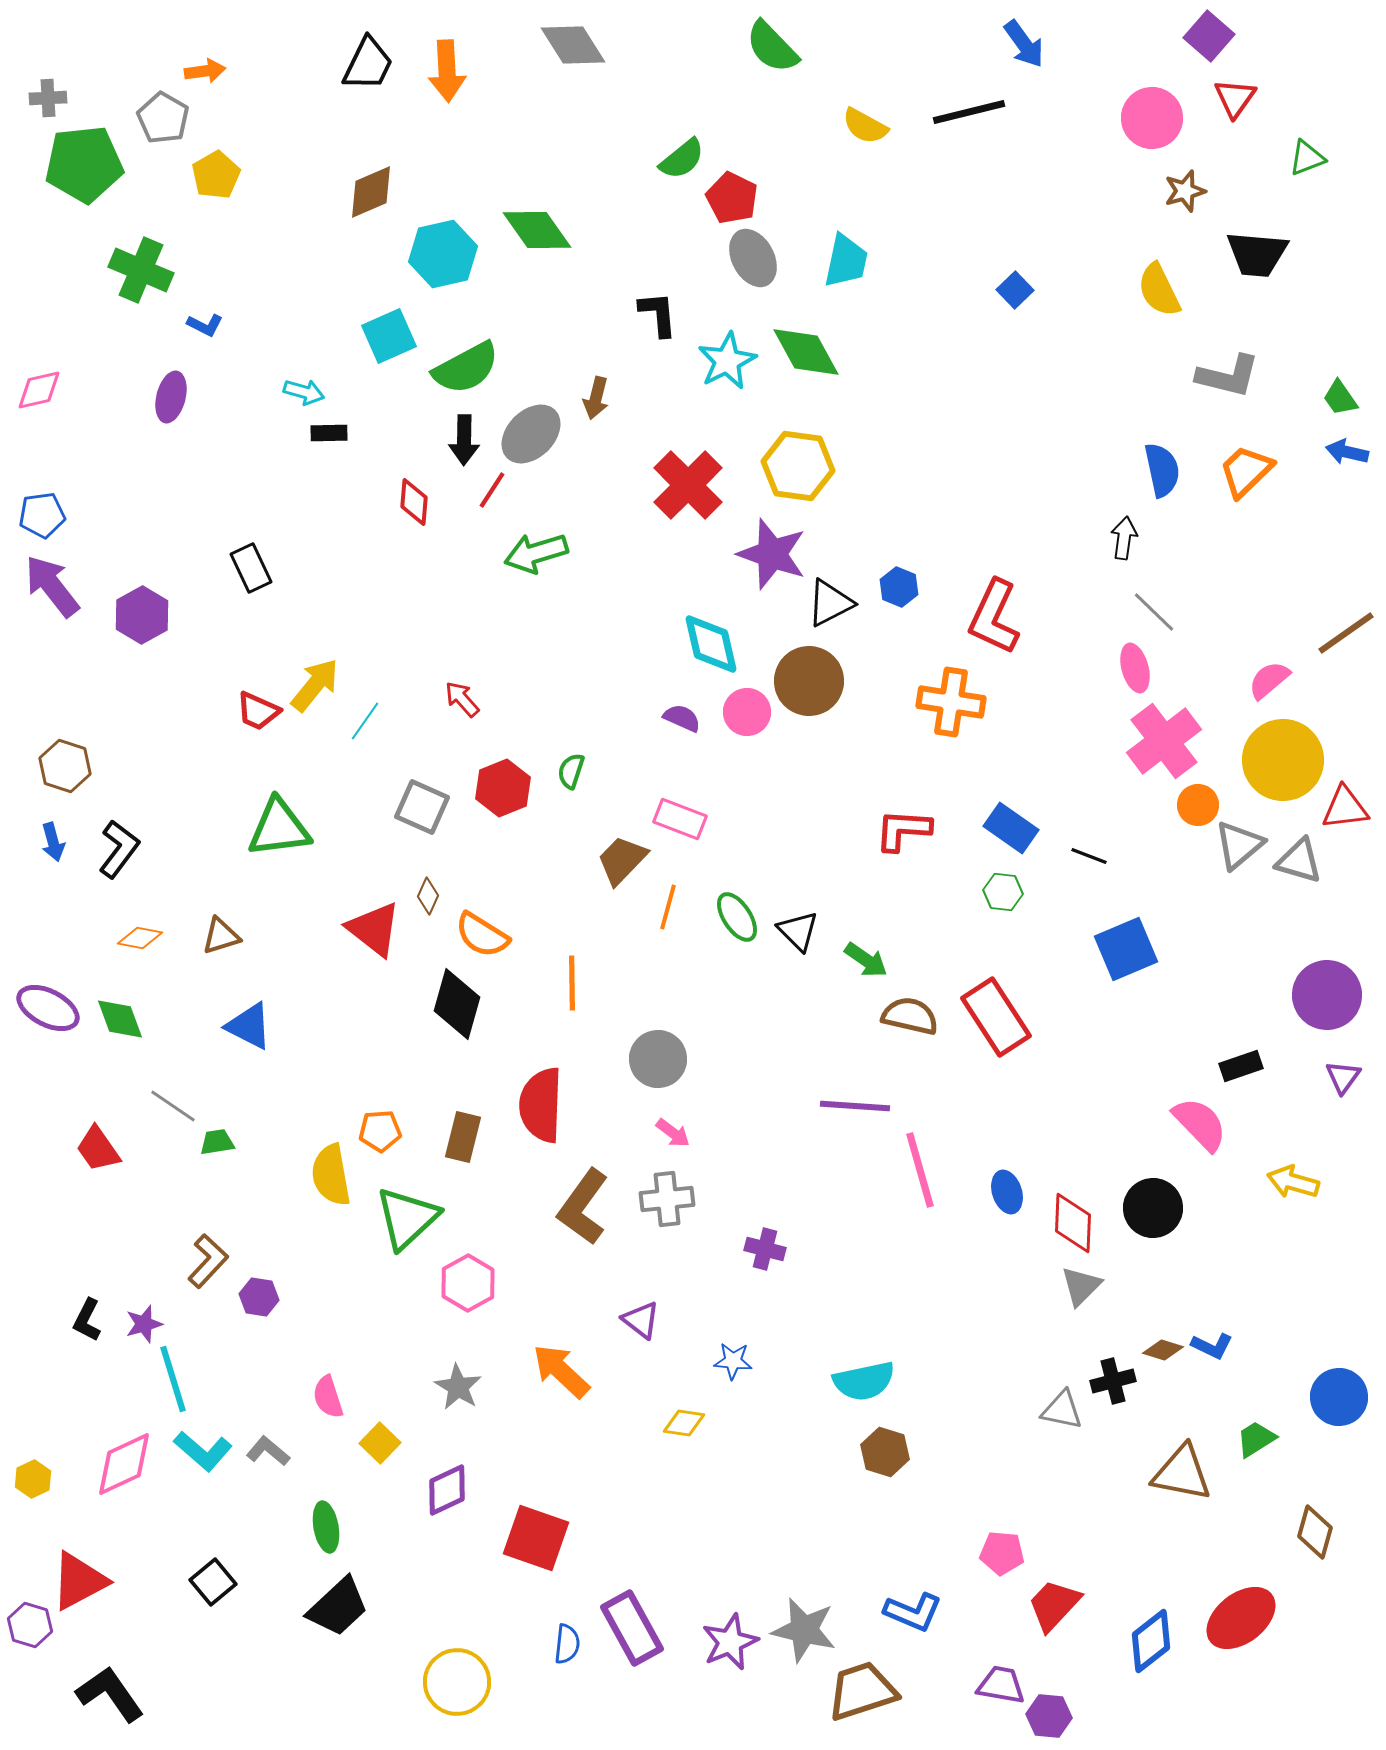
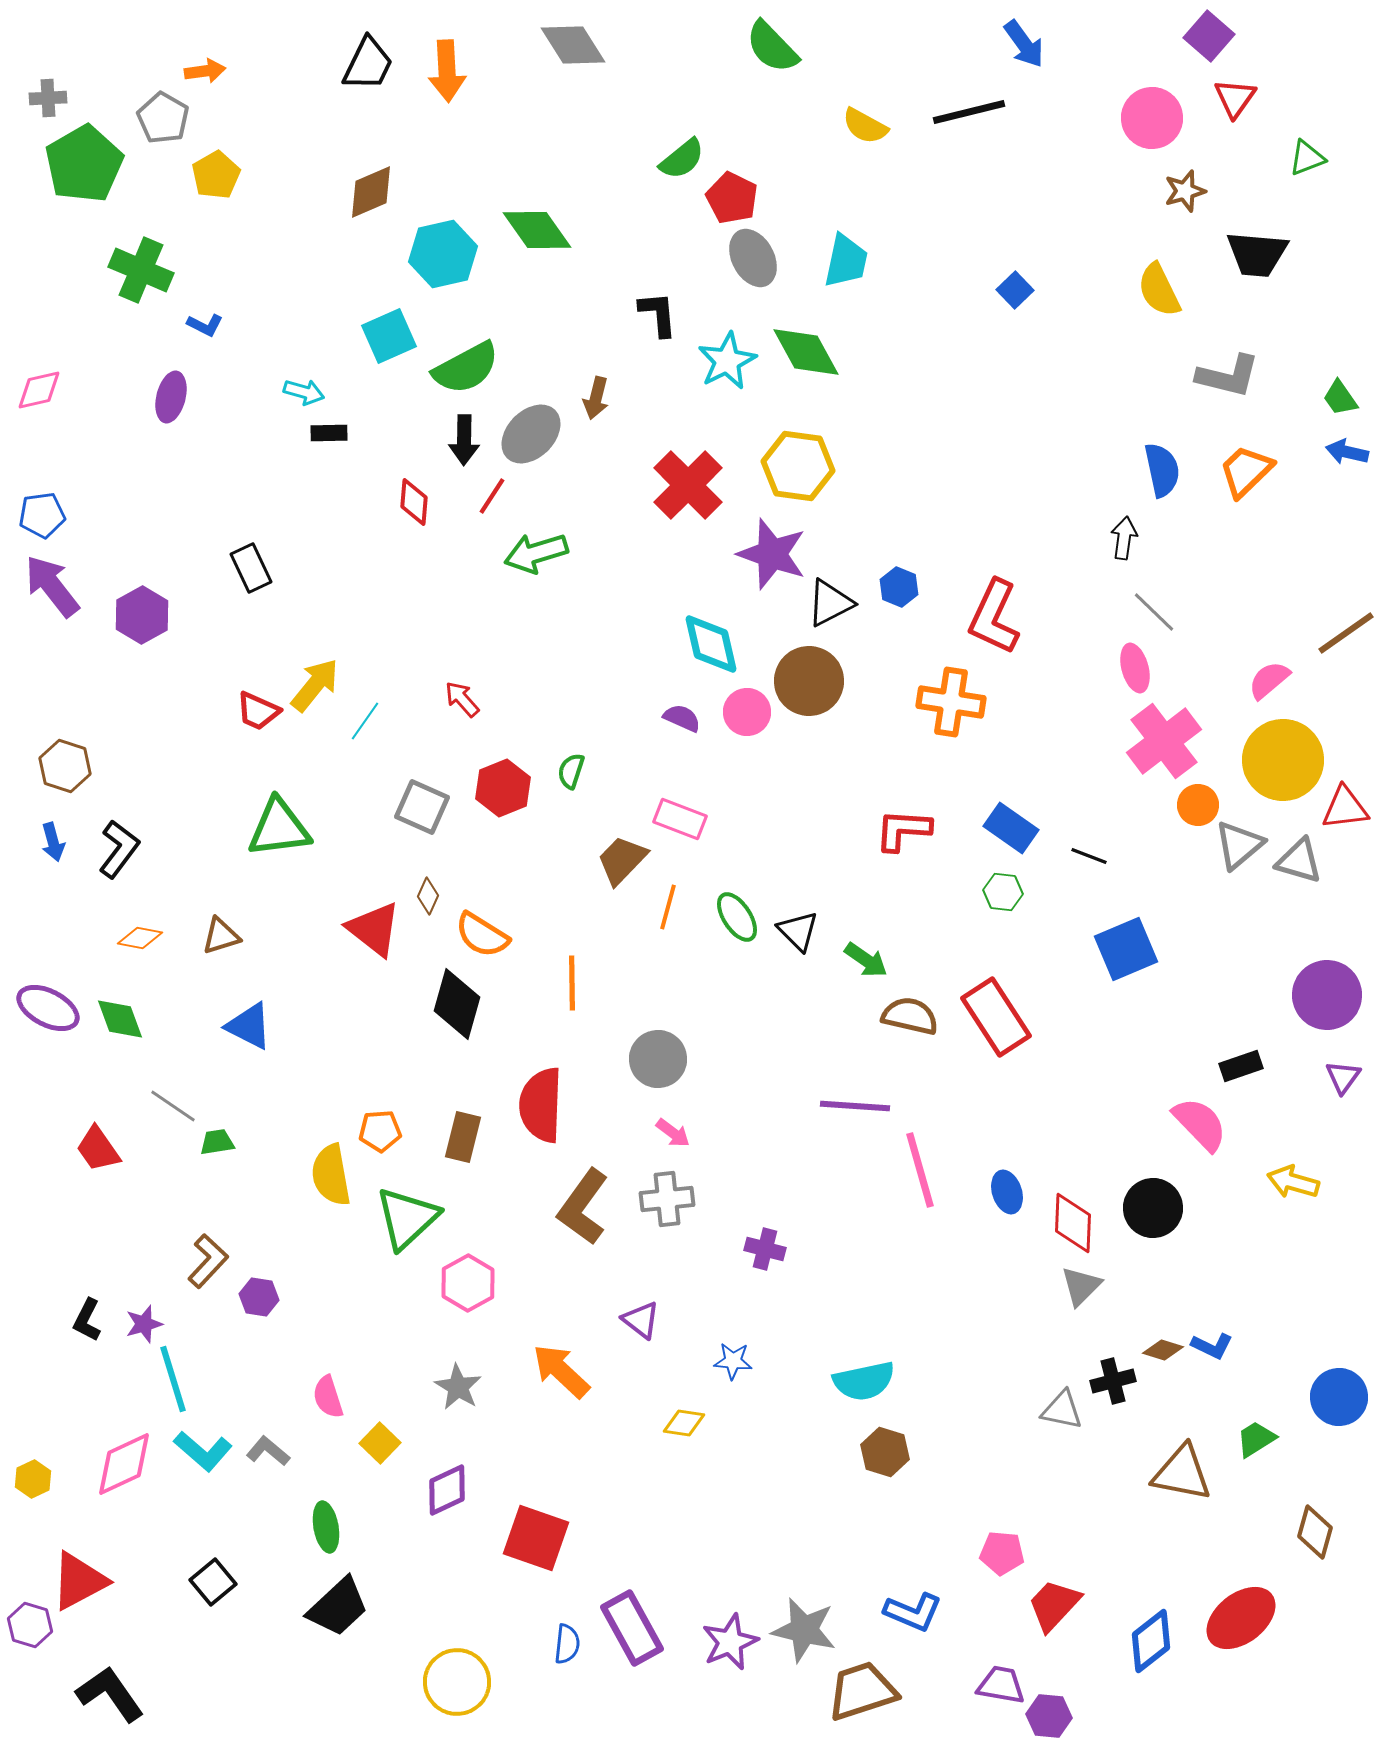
green pentagon at (84, 164): rotated 24 degrees counterclockwise
red line at (492, 490): moved 6 px down
